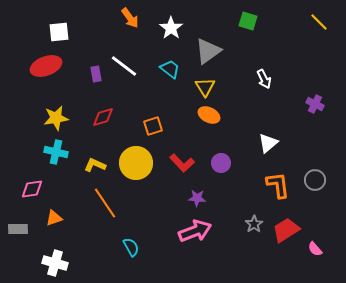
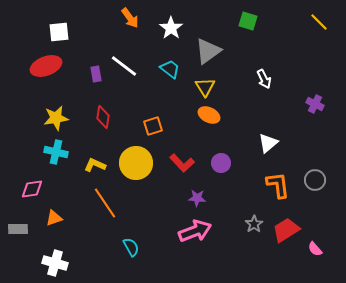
red diamond: rotated 65 degrees counterclockwise
